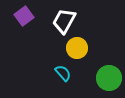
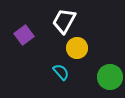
purple square: moved 19 px down
cyan semicircle: moved 2 px left, 1 px up
green circle: moved 1 px right, 1 px up
